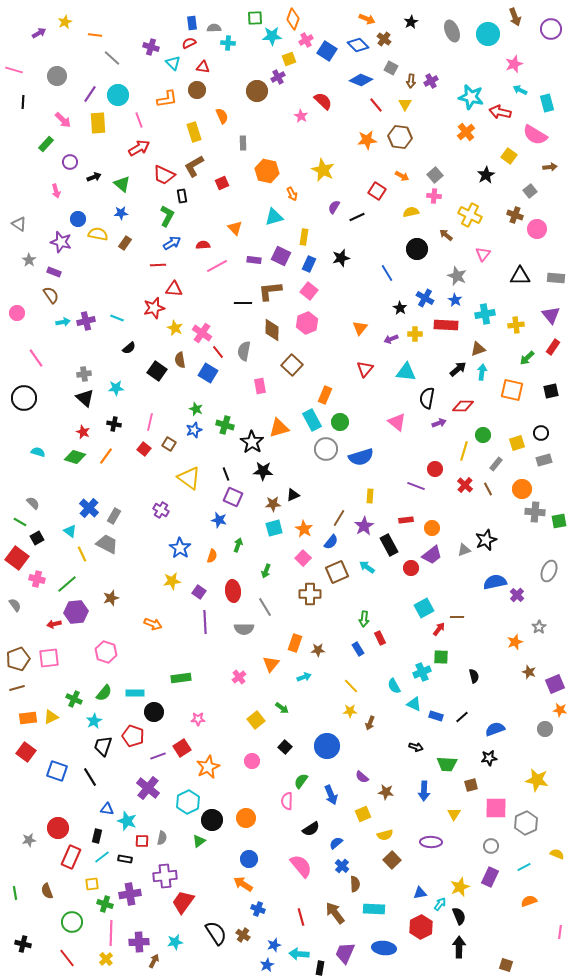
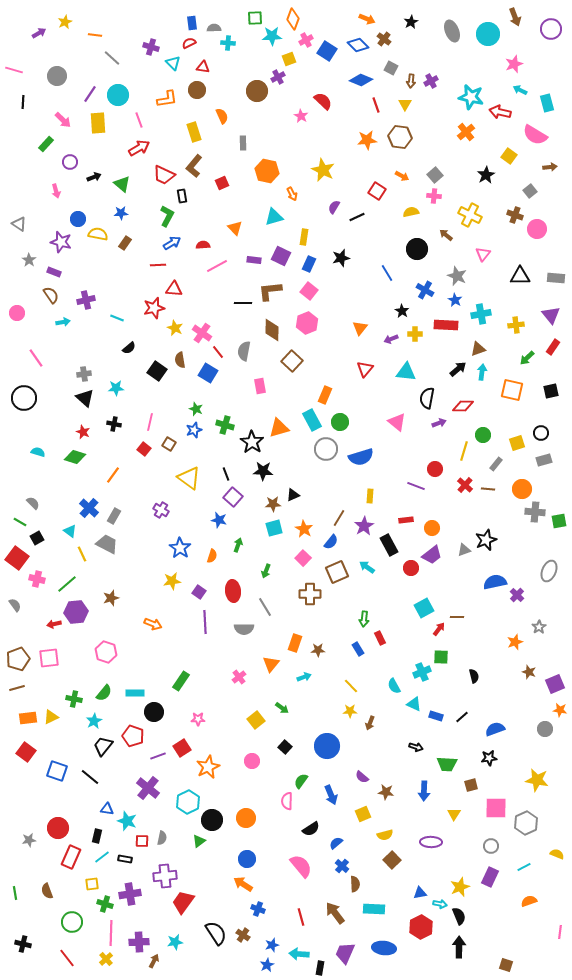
red line at (376, 105): rotated 21 degrees clockwise
brown L-shape at (194, 166): rotated 20 degrees counterclockwise
blue cross at (425, 298): moved 8 px up
black star at (400, 308): moved 2 px right, 3 px down
cyan cross at (485, 314): moved 4 px left
purple cross at (86, 321): moved 21 px up
brown square at (292, 365): moved 4 px up
orange line at (106, 456): moved 7 px right, 19 px down
brown line at (488, 489): rotated 56 degrees counterclockwise
purple square at (233, 497): rotated 18 degrees clockwise
green rectangle at (181, 678): moved 3 px down; rotated 48 degrees counterclockwise
green cross at (74, 699): rotated 14 degrees counterclockwise
black trapezoid at (103, 746): rotated 20 degrees clockwise
black line at (90, 777): rotated 18 degrees counterclockwise
blue circle at (249, 859): moved 2 px left
cyan arrow at (440, 904): rotated 64 degrees clockwise
blue star at (274, 945): moved 2 px left
